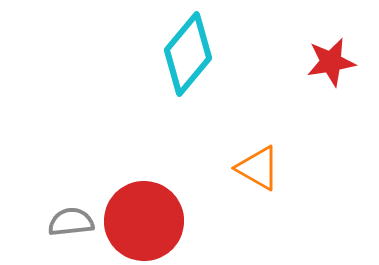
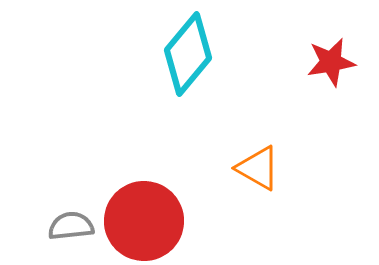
gray semicircle: moved 4 px down
